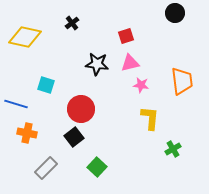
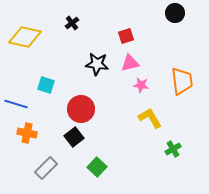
yellow L-shape: rotated 35 degrees counterclockwise
